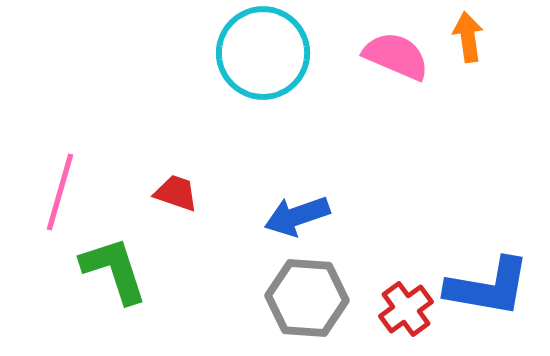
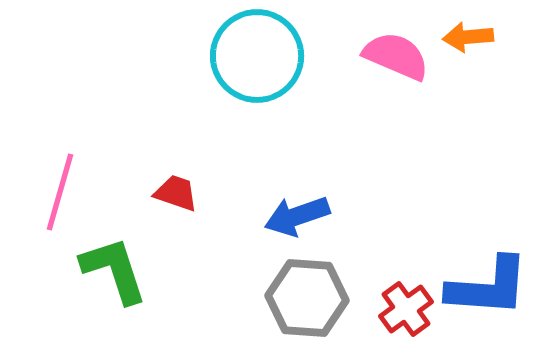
orange arrow: rotated 87 degrees counterclockwise
cyan circle: moved 6 px left, 3 px down
blue L-shape: rotated 6 degrees counterclockwise
